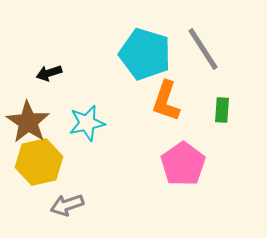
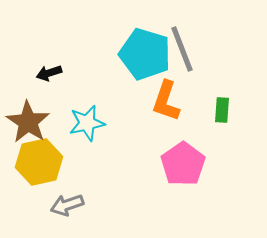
gray line: moved 21 px left; rotated 12 degrees clockwise
